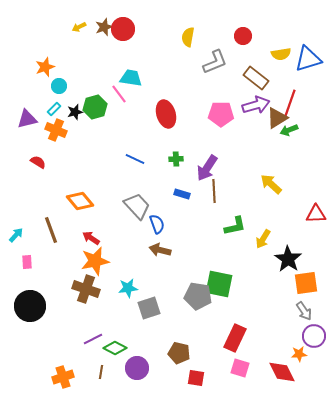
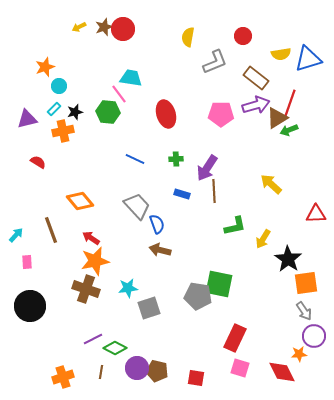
green hexagon at (95, 107): moved 13 px right, 5 px down; rotated 20 degrees clockwise
orange cross at (56, 130): moved 7 px right, 1 px down; rotated 35 degrees counterclockwise
brown pentagon at (179, 353): moved 22 px left, 18 px down
